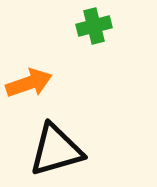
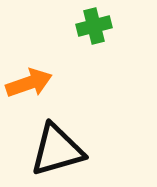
black triangle: moved 1 px right
